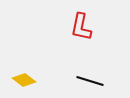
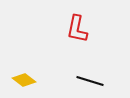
red L-shape: moved 4 px left, 2 px down
